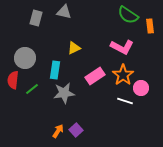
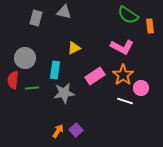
green line: moved 1 px up; rotated 32 degrees clockwise
